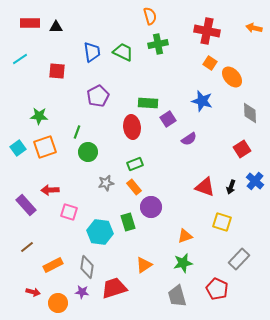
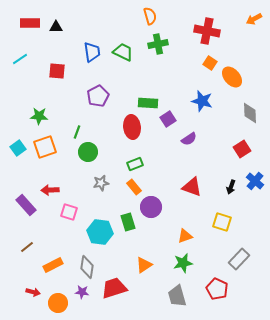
orange arrow at (254, 28): moved 9 px up; rotated 42 degrees counterclockwise
gray star at (106, 183): moved 5 px left
red triangle at (205, 187): moved 13 px left
